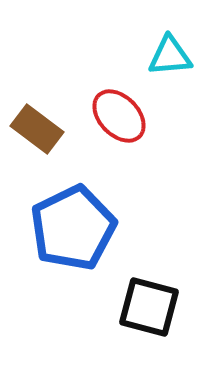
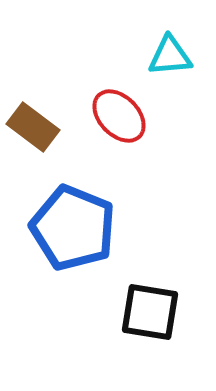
brown rectangle: moved 4 px left, 2 px up
blue pentagon: rotated 24 degrees counterclockwise
black square: moved 1 px right, 5 px down; rotated 6 degrees counterclockwise
